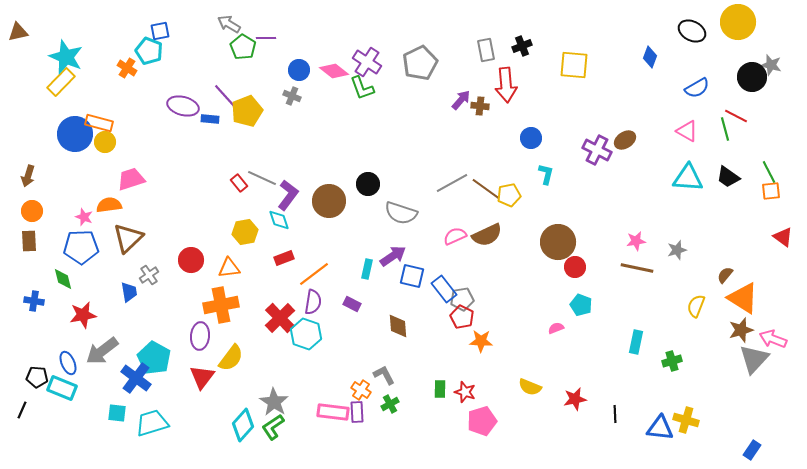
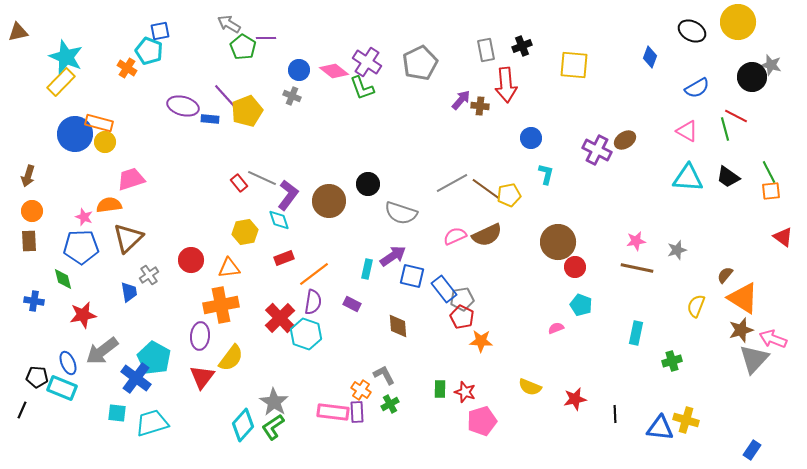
cyan rectangle at (636, 342): moved 9 px up
